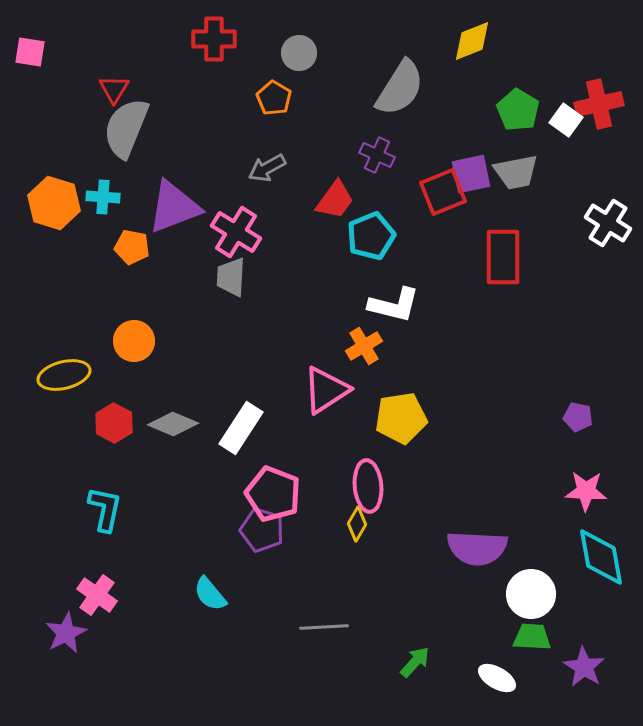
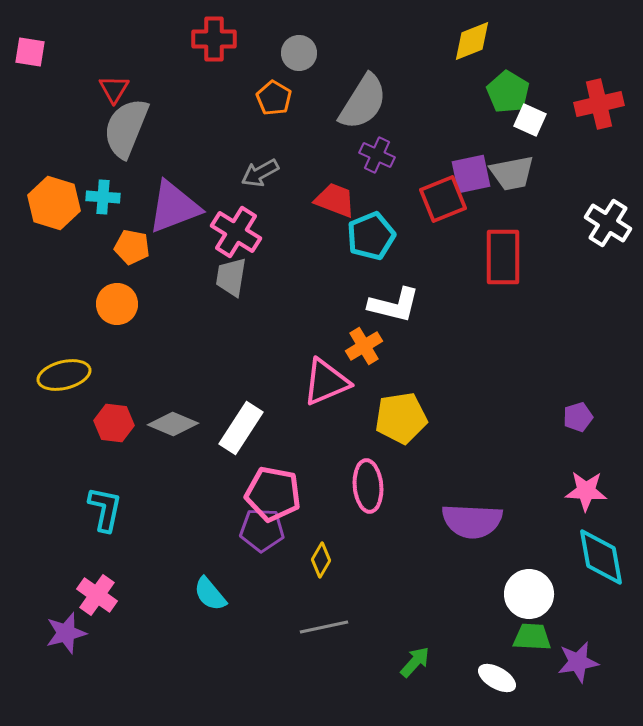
gray semicircle at (400, 88): moved 37 px left, 14 px down
green pentagon at (518, 110): moved 10 px left, 18 px up
white square at (566, 120): moved 36 px left; rotated 12 degrees counterclockwise
gray arrow at (267, 168): moved 7 px left, 5 px down
gray trapezoid at (516, 172): moved 4 px left, 1 px down
red square at (443, 192): moved 7 px down
red trapezoid at (335, 200): rotated 105 degrees counterclockwise
gray trapezoid at (231, 277): rotated 6 degrees clockwise
orange circle at (134, 341): moved 17 px left, 37 px up
pink triangle at (326, 390): moved 8 px up; rotated 10 degrees clockwise
purple pentagon at (578, 417): rotated 28 degrees counterclockwise
red hexagon at (114, 423): rotated 21 degrees counterclockwise
pink pentagon at (273, 494): rotated 10 degrees counterclockwise
yellow diamond at (357, 524): moved 36 px left, 36 px down
purple pentagon at (262, 530): rotated 15 degrees counterclockwise
purple semicircle at (477, 548): moved 5 px left, 27 px up
white circle at (531, 594): moved 2 px left
gray line at (324, 627): rotated 9 degrees counterclockwise
purple star at (66, 633): rotated 12 degrees clockwise
purple star at (584, 667): moved 6 px left, 5 px up; rotated 30 degrees clockwise
